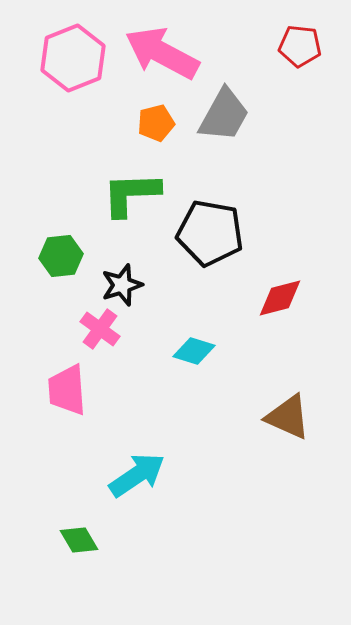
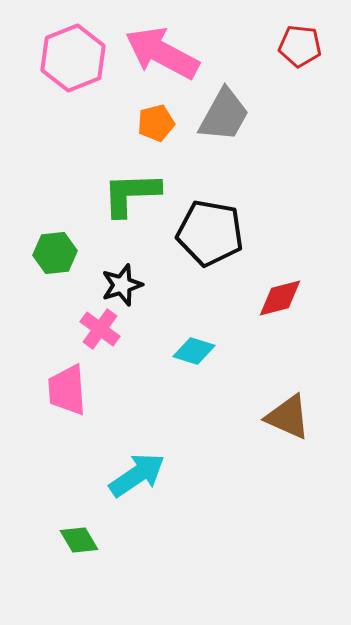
green hexagon: moved 6 px left, 3 px up
